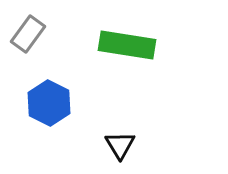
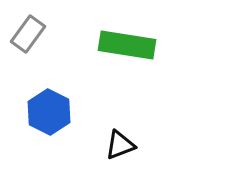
blue hexagon: moved 9 px down
black triangle: rotated 40 degrees clockwise
